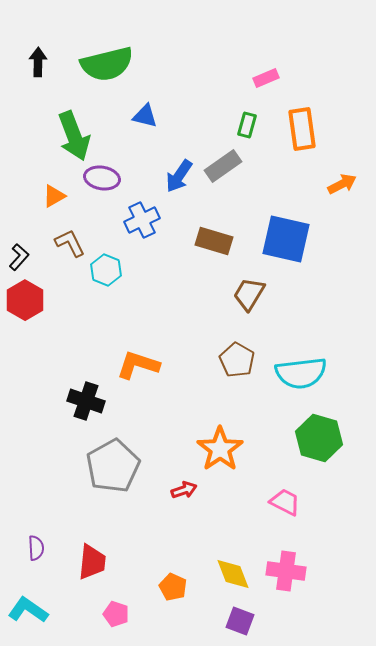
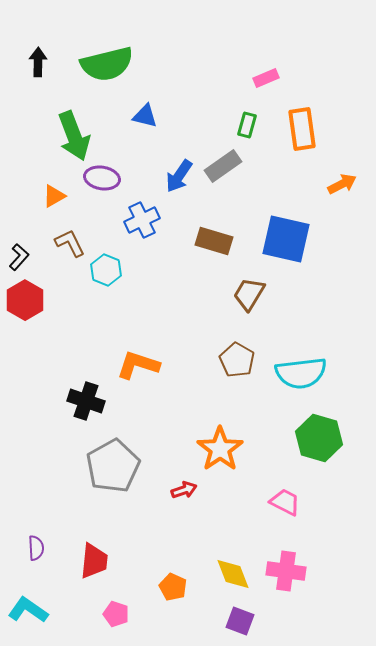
red trapezoid: moved 2 px right, 1 px up
